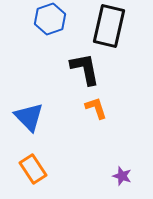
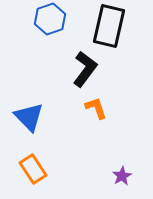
black L-shape: rotated 48 degrees clockwise
purple star: rotated 24 degrees clockwise
